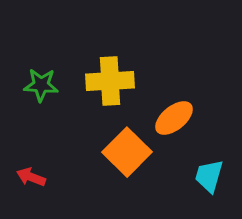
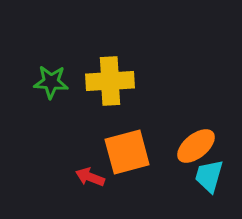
green star: moved 10 px right, 3 px up
orange ellipse: moved 22 px right, 28 px down
orange square: rotated 30 degrees clockwise
red arrow: moved 59 px right
